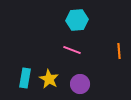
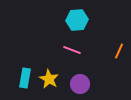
orange line: rotated 28 degrees clockwise
